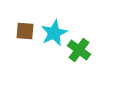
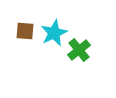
green cross: rotated 15 degrees clockwise
